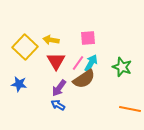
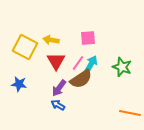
yellow square: rotated 15 degrees counterclockwise
cyan arrow: moved 1 px down
brown semicircle: moved 3 px left
orange line: moved 4 px down
